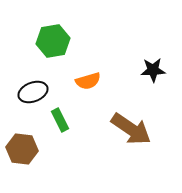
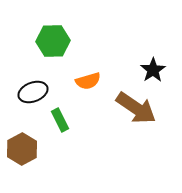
green hexagon: rotated 8 degrees clockwise
black star: rotated 30 degrees counterclockwise
brown arrow: moved 5 px right, 21 px up
brown hexagon: rotated 24 degrees clockwise
